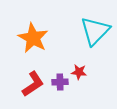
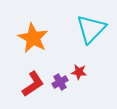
cyan triangle: moved 4 px left, 2 px up
purple cross: rotated 28 degrees counterclockwise
